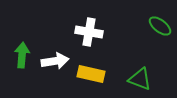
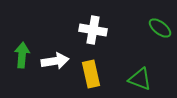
green ellipse: moved 2 px down
white cross: moved 4 px right, 2 px up
yellow rectangle: rotated 64 degrees clockwise
